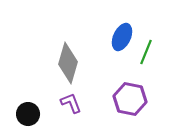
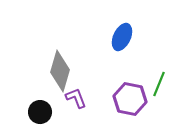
green line: moved 13 px right, 32 px down
gray diamond: moved 8 px left, 8 px down
purple L-shape: moved 5 px right, 5 px up
black circle: moved 12 px right, 2 px up
